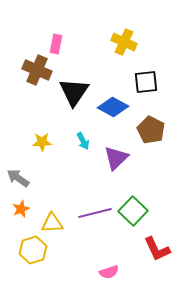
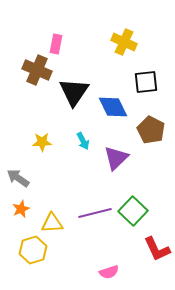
blue diamond: rotated 36 degrees clockwise
